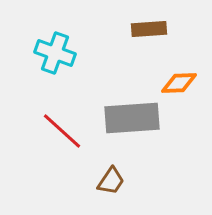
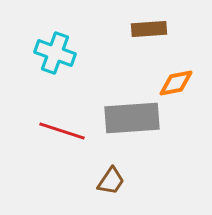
orange diamond: moved 3 px left; rotated 9 degrees counterclockwise
red line: rotated 24 degrees counterclockwise
